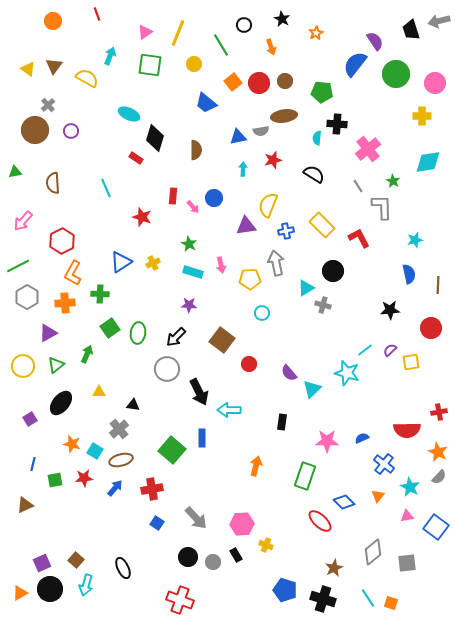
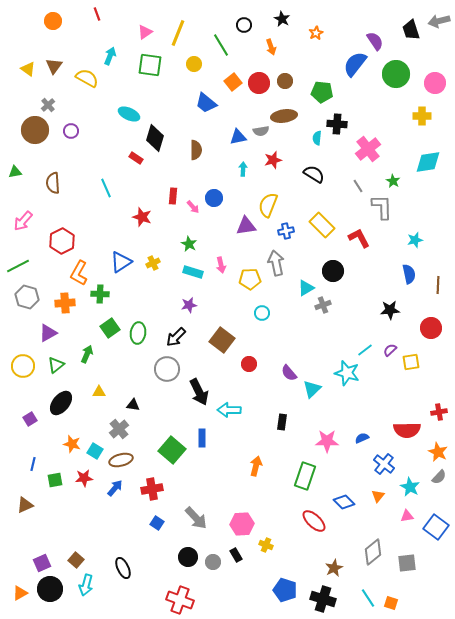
orange L-shape at (73, 273): moved 6 px right
gray hexagon at (27, 297): rotated 15 degrees counterclockwise
purple star at (189, 305): rotated 14 degrees counterclockwise
gray cross at (323, 305): rotated 35 degrees counterclockwise
red ellipse at (320, 521): moved 6 px left
